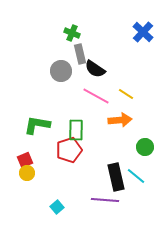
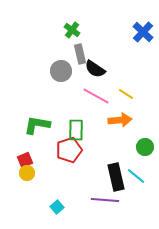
green cross: moved 3 px up; rotated 14 degrees clockwise
